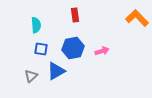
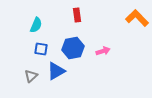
red rectangle: moved 2 px right
cyan semicircle: rotated 28 degrees clockwise
pink arrow: moved 1 px right
